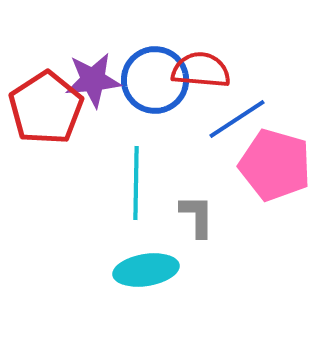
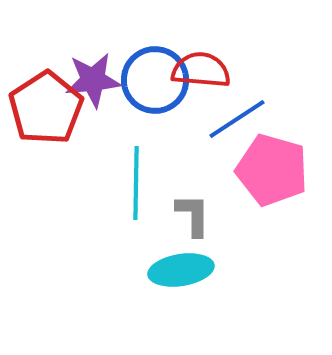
pink pentagon: moved 3 px left, 5 px down
gray L-shape: moved 4 px left, 1 px up
cyan ellipse: moved 35 px right
